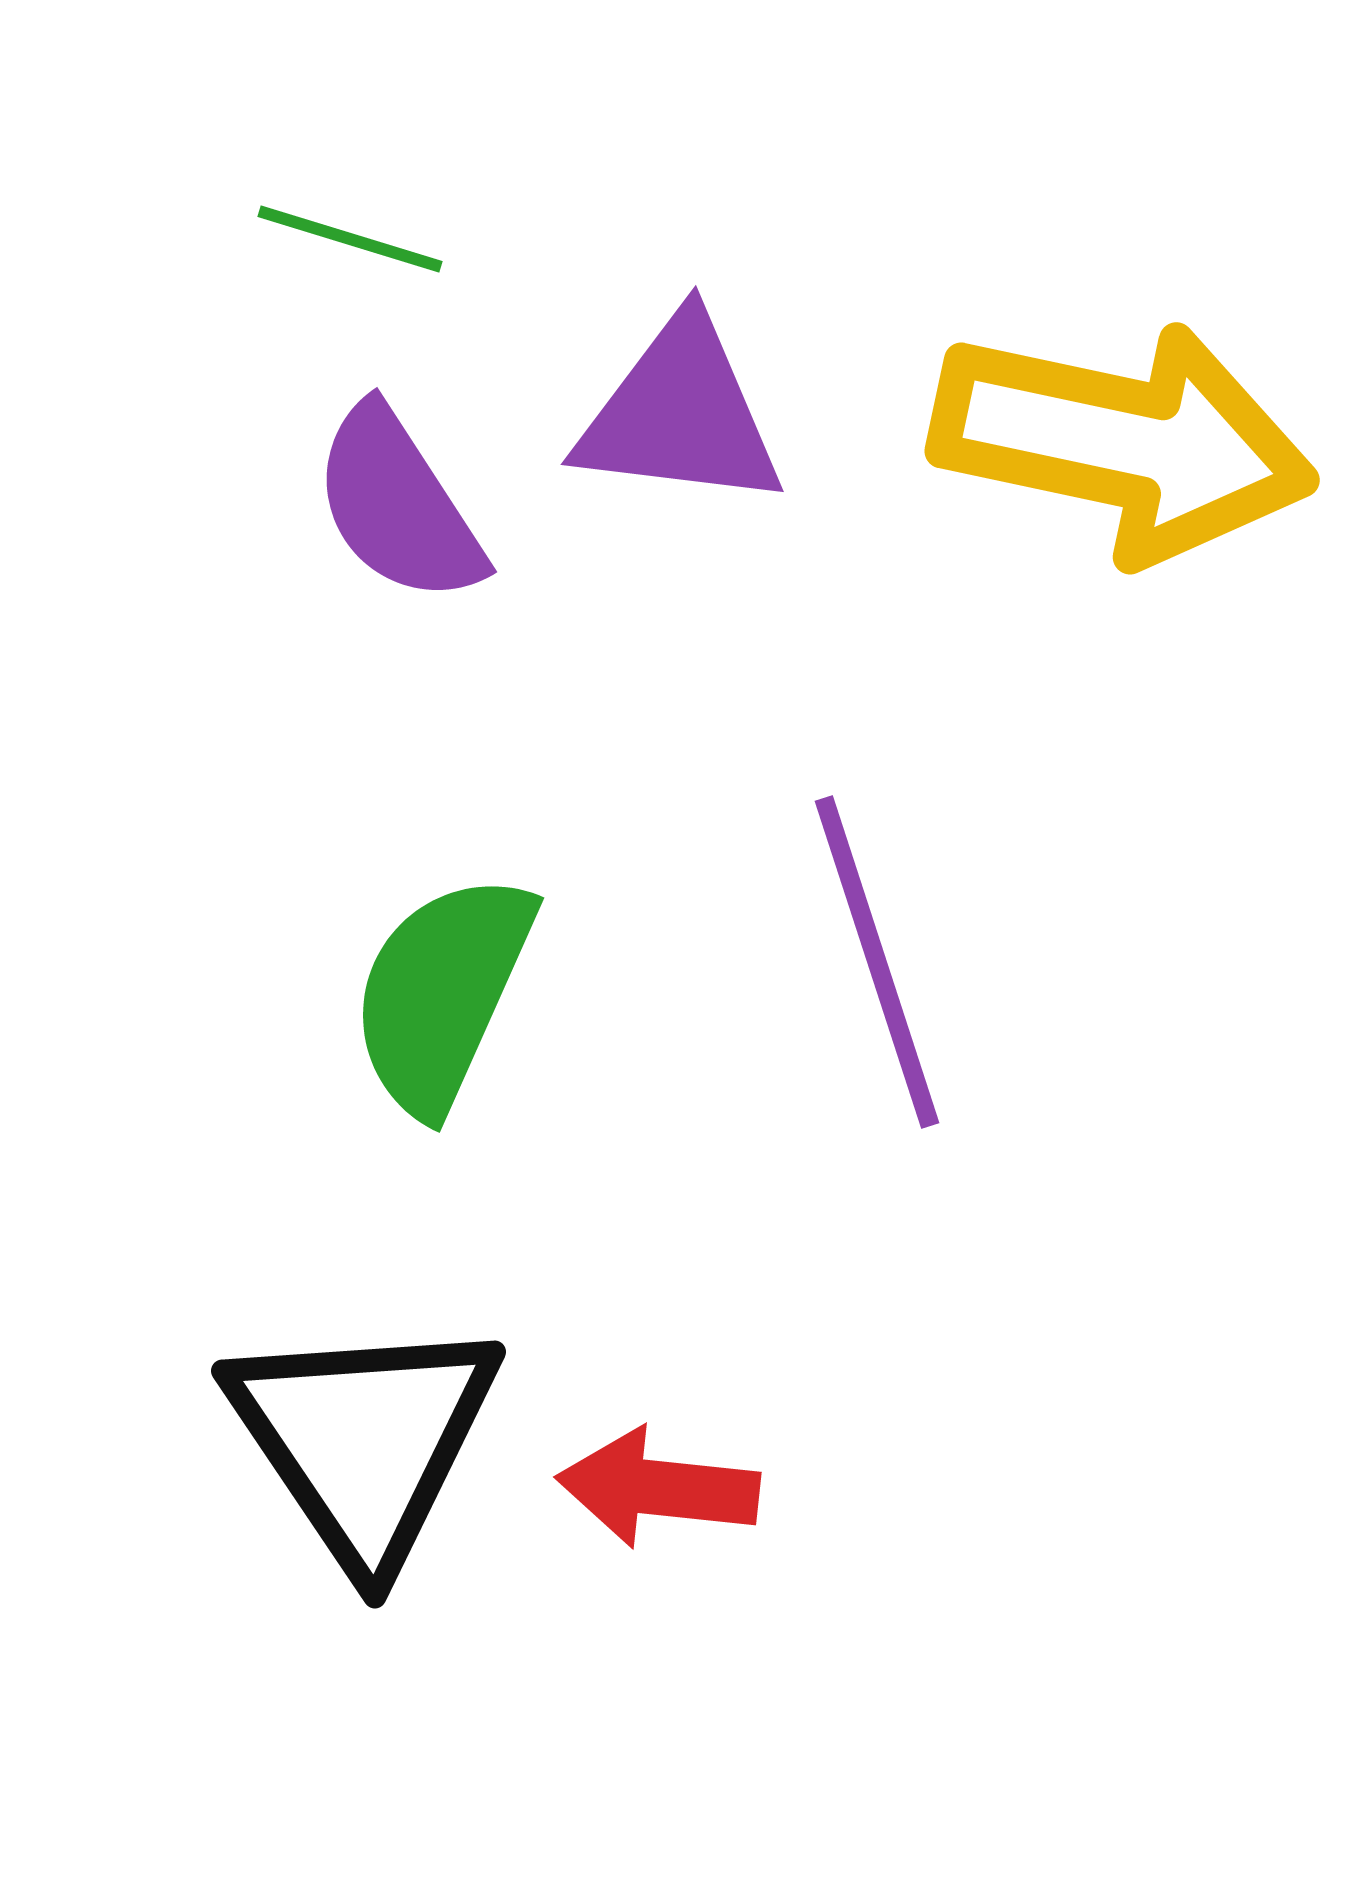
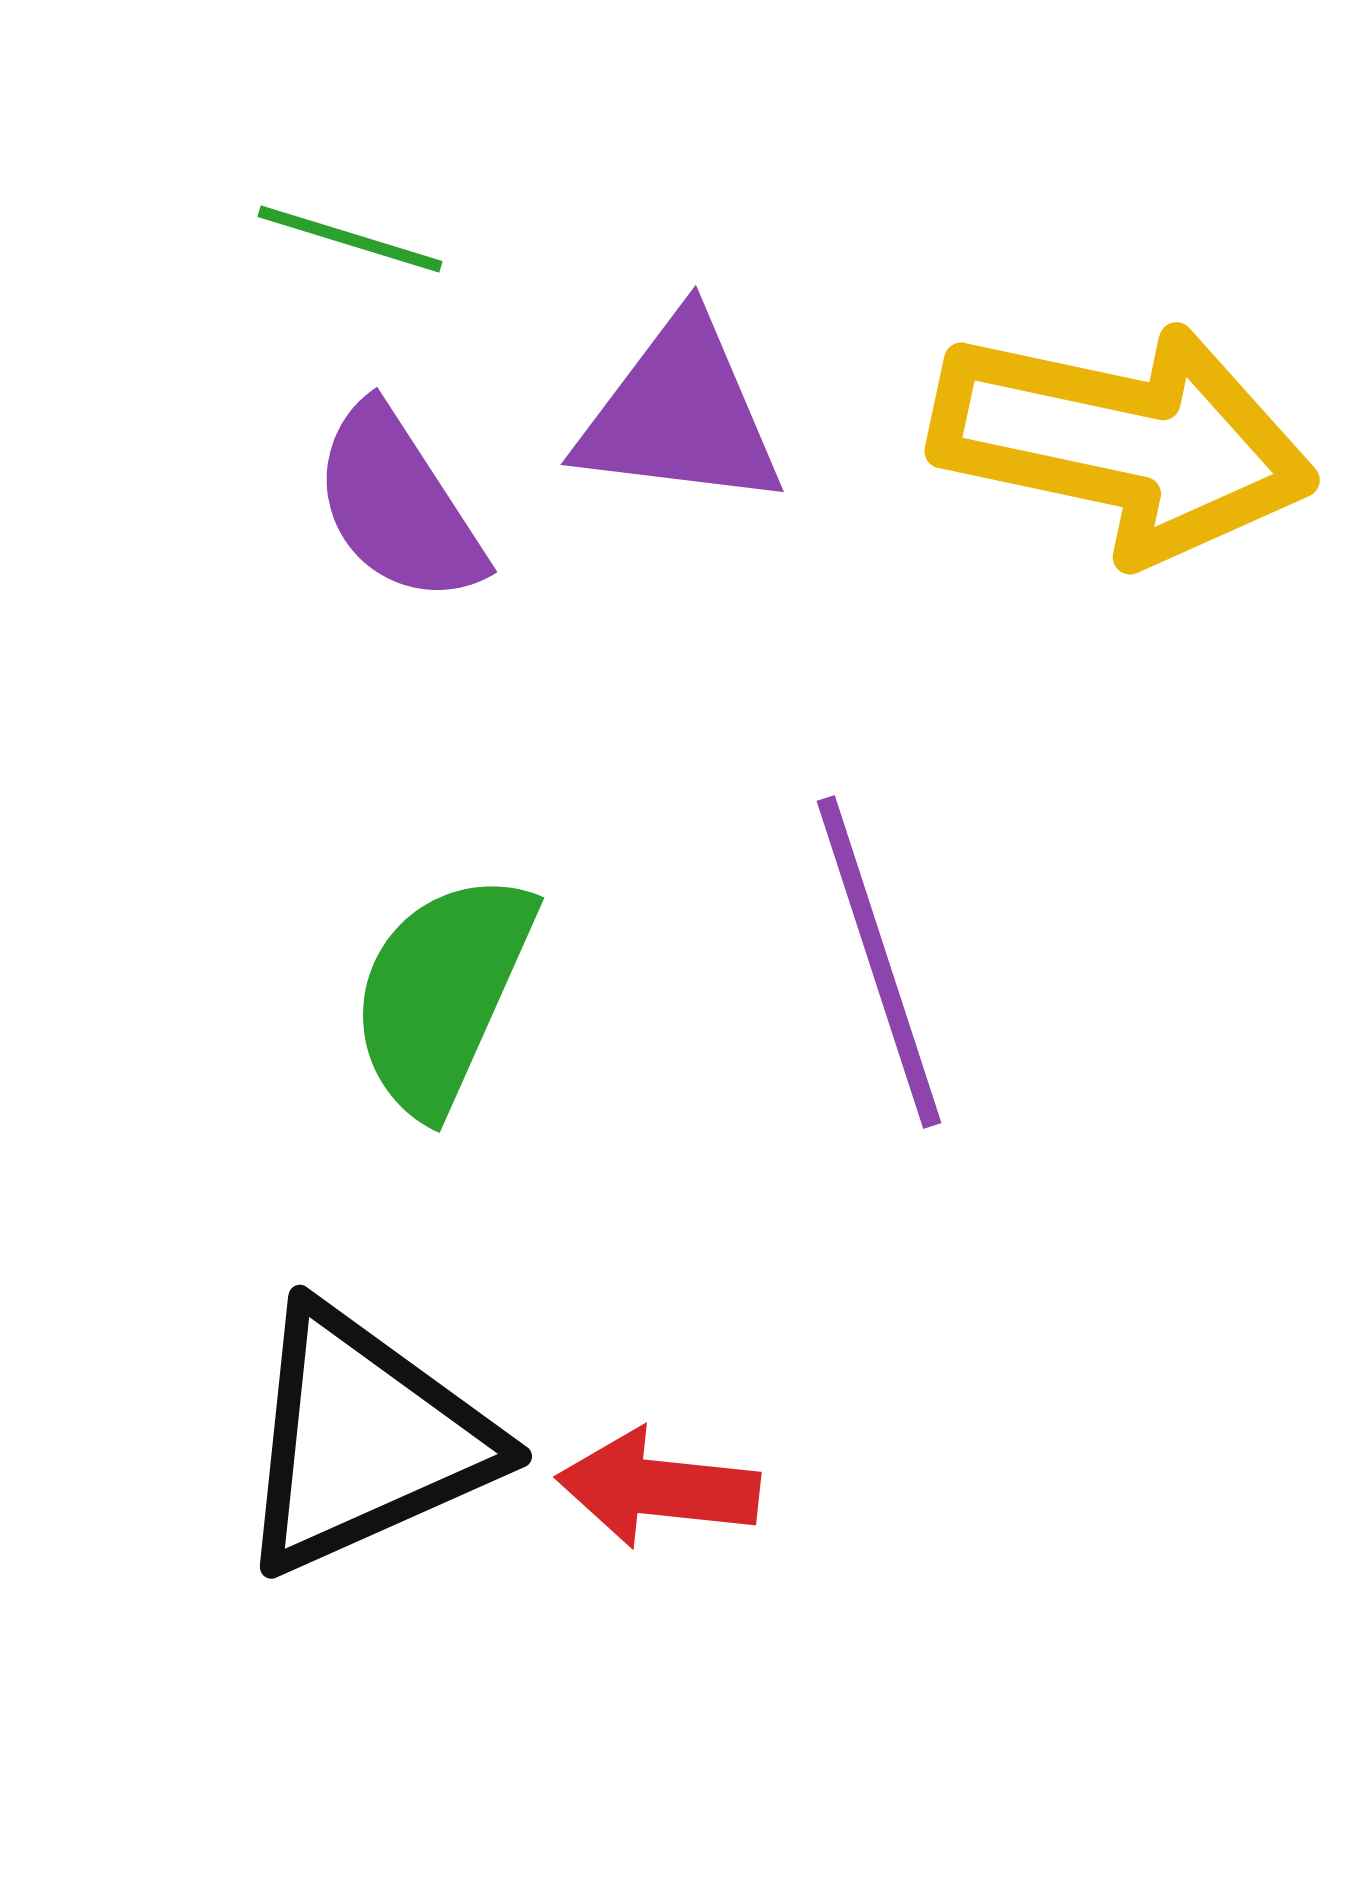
purple line: moved 2 px right
black triangle: rotated 40 degrees clockwise
